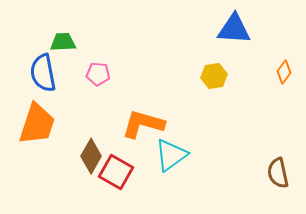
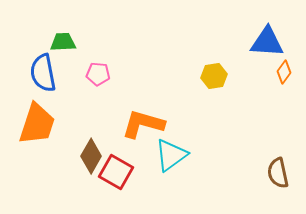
blue triangle: moved 33 px right, 13 px down
